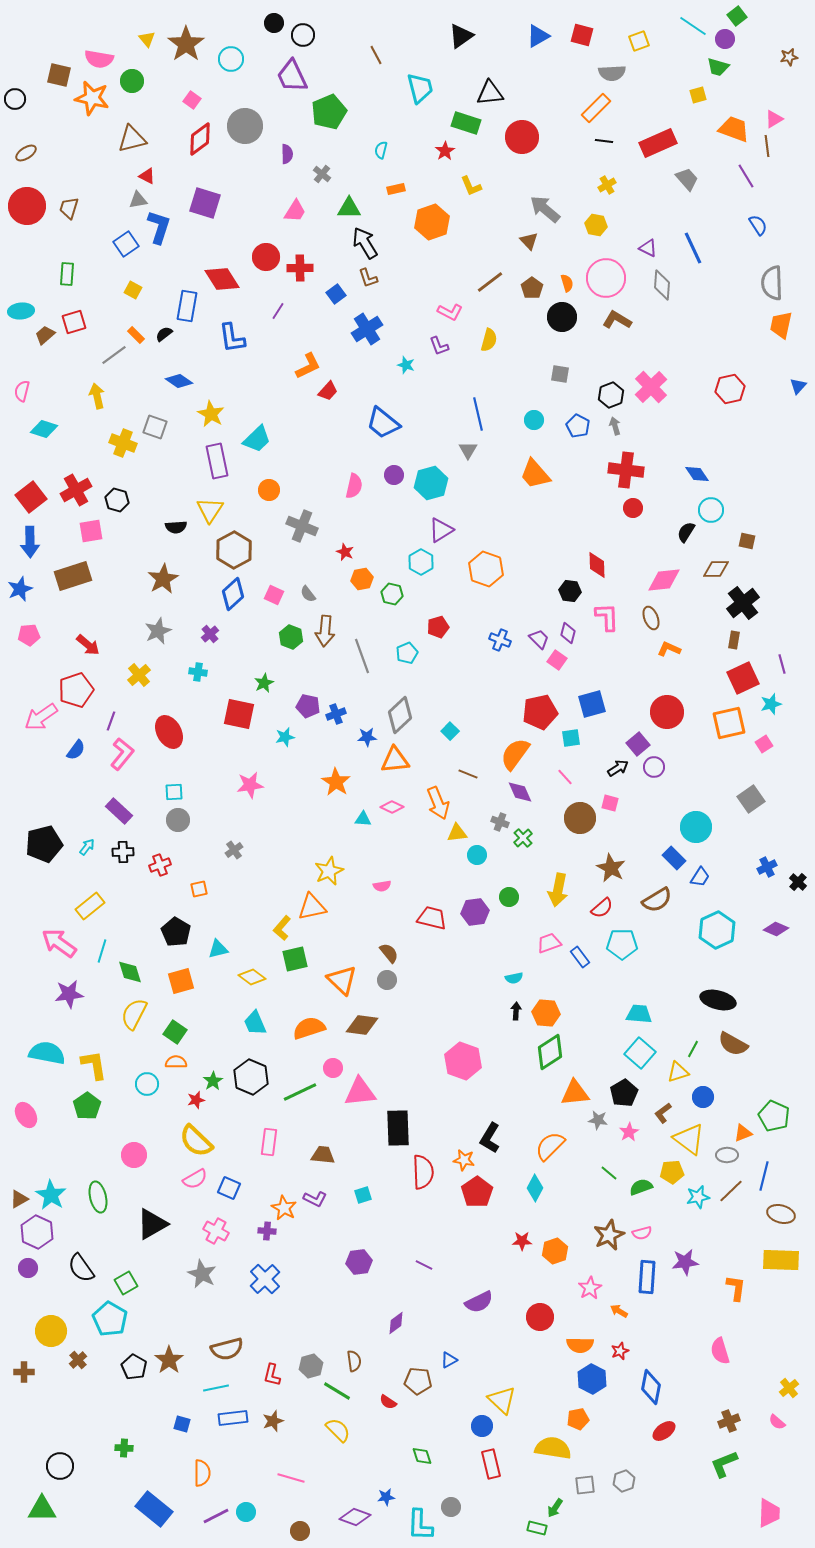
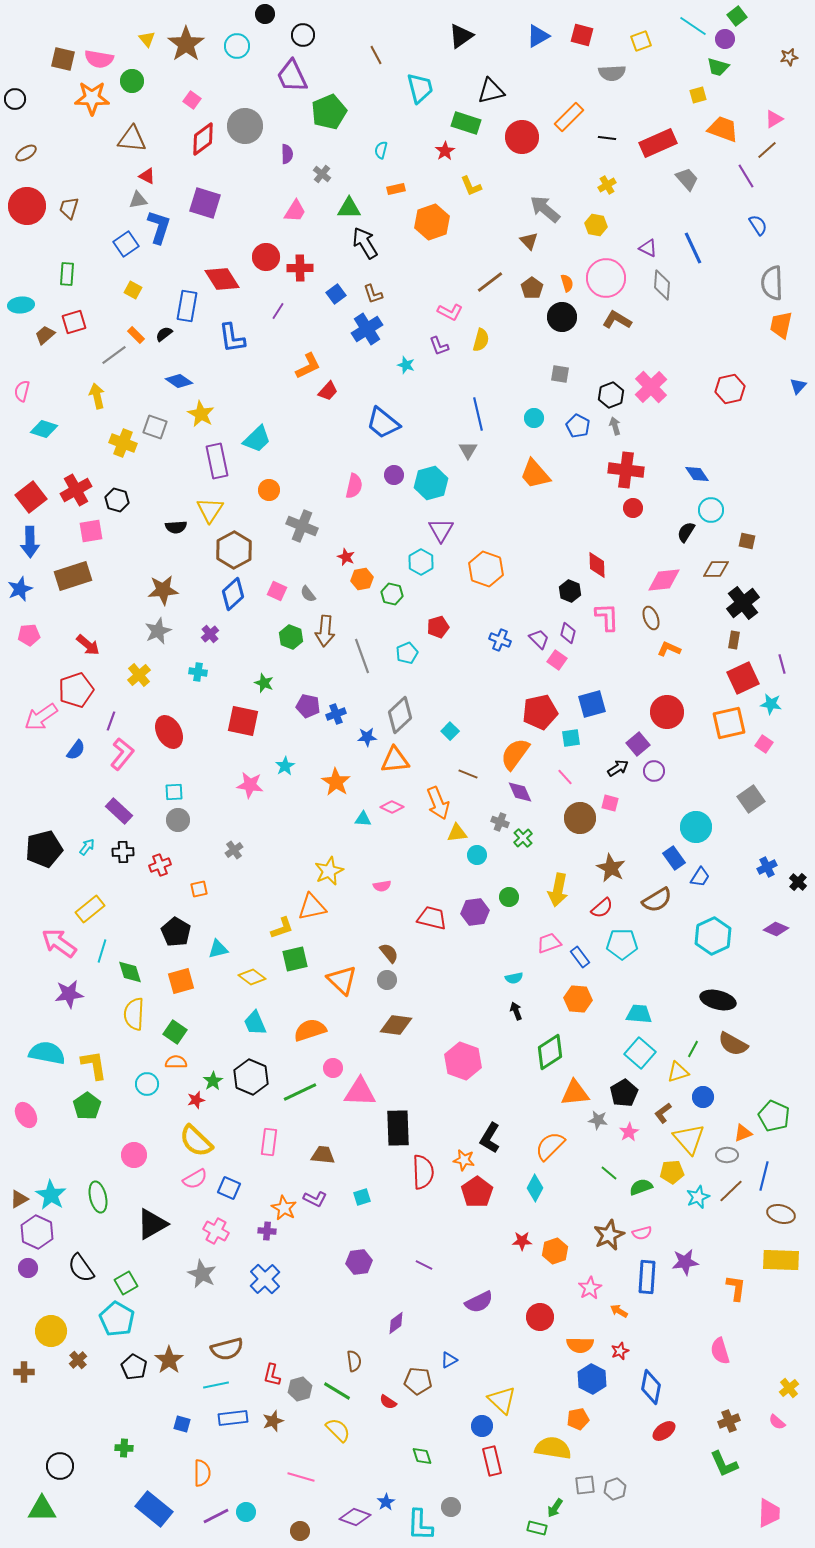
black circle at (274, 23): moved 9 px left, 9 px up
yellow square at (639, 41): moved 2 px right
cyan circle at (231, 59): moved 6 px right, 13 px up
brown square at (59, 75): moved 4 px right, 16 px up
black triangle at (490, 93): moved 1 px right, 2 px up; rotated 8 degrees counterclockwise
orange star at (92, 98): rotated 12 degrees counterclockwise
orange rectangle at (596, 108): moved 27 px left, 9 px down
orange trapezoid at (734, 129): moved 11 px left
brown triangle at (132, 139): rotated 20 degrees clockwise
red diamond at (200, 139): moved 3 px right
black line at (604, 141): moved 3 px right, 3 px up
brown line at (767, 146): moved 4 px down; rotated 55 degrees clockwise
brown L-shape at (368, 278): moved 5 px right, 16 px down
cyan ellipse at (21, 311): moved 6 px up
yellow semicircle at (489, 340): moved 8 px left
yellow star at (211, 414): moved 10 px left
cyan circle at (534, 420): moved 2 px up
purple triangle at (441, 530): rotated 28 degrees counterclockwise
red star at (345, 552): moved 1 px right, 5 px down
brown star at (163, 579): moved 11 px down; rotated 24 degrees clockwise
black hexagon at (570, 591): rotated 15 degrees clockwise
pink square at (274, 595): moved 3 px right, 4 px up
green star at (264, 683): rotated 24 degrees counterclockwise
cyan star at (771, 704): rotated 25 degrees clockwise
red square at (239, 714): moved 4 px right, 7 px down
cyan star at (285, 737): moved 29 px down; rotated 18 degrees counterclockwise
pink square at (764, 744): rotated 24 degrees counterclockwise
purple circle at (654, 767): moved 4 px down
pink star at (250, 785): rotated 16 degrees clockwise
black pentagon at (44, 844): moved 5 px down
blue rectangle at (674, 858): rotated 10 degrees clockwise
yellow rectangle at (90, 906): moved 3 px down
yellow L-shape at (282, 928): rotated 150 degrees counterclockwise
cyan hexagon at (717, 930): moved 4 px left, 6 px down
black arrow at (516, 1011): rotated 24 degrees counterclockwise
orange hexagon at (546, 1013): moved 32 px right, 14 px up
yellow semicircle at (134, 1014): rotated 24 degrees counterclockwise
brown diamond at (362, 1025): moved 34 px right
orange semicircle at (309, 1028): moved 1 px right, 2 px down
pink triangle at (360, 1092): rotated 8 degrees clockwise
yellow triangle at (689, 1139): rotated 12 degrees clockwise
cyan square at (363, 1195): moved 1 px left, 2 px down
cyan star at (698, 1197): rotated 10 degrees counterclockwise
cyan pentagon at (110, 1319): moved 7 px right
gray hexagon at (311, 1366): moved 11 px left, 23 px down
cyan line at (216, 1388): moved 3 px up
red rectangle at (491, 1464): moved 1 px right, 3 px up
green L-shape at (724, 1464): rotated 92 degrees counterclockwise
pink line at (291, 1478): moved 10 px right, 1 px up
gray hexagon at (624, 1481): moved 9 px left, 8 px down
blue star at (386, 1497): moved 5 px down; rotated 24 degrees counterclockwise
